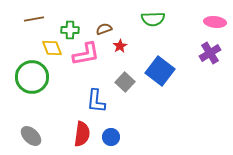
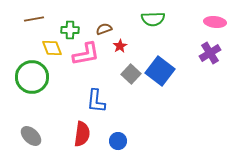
gray square: moved 6 px right, 8 px up
blue circle: moved 7 px right, 4 px down
